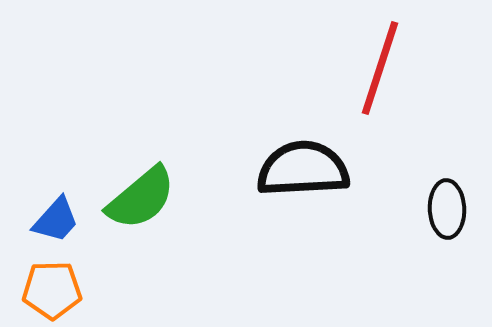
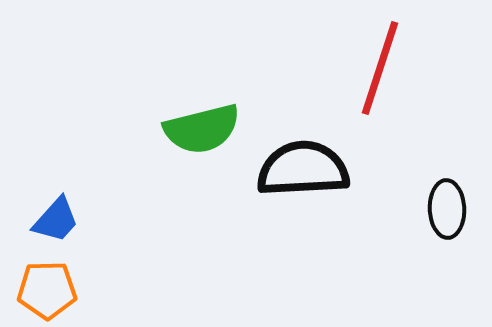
green semicircle: moved 61 px right, 69 px up; rotated 26 degrees clockwise
orange pentagon: moved 5 px left
